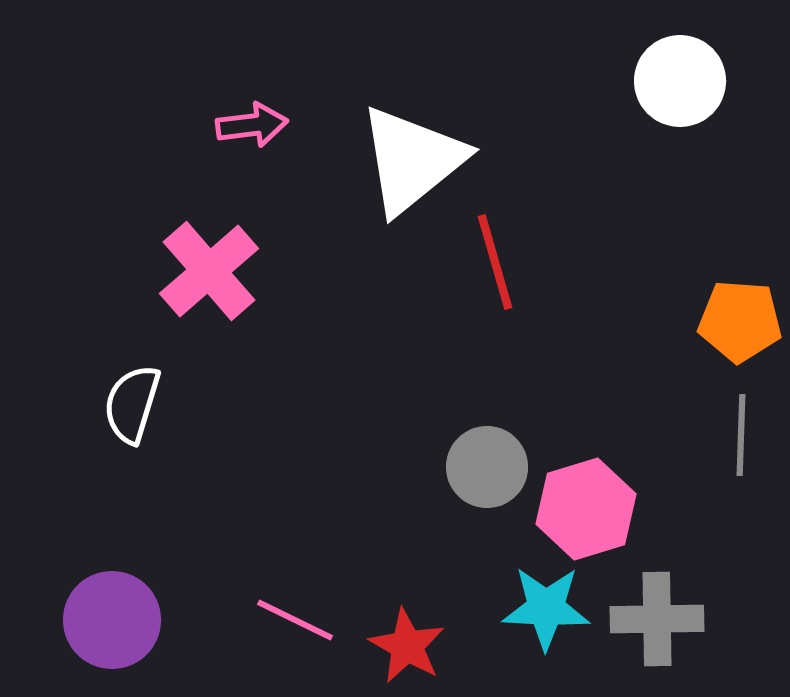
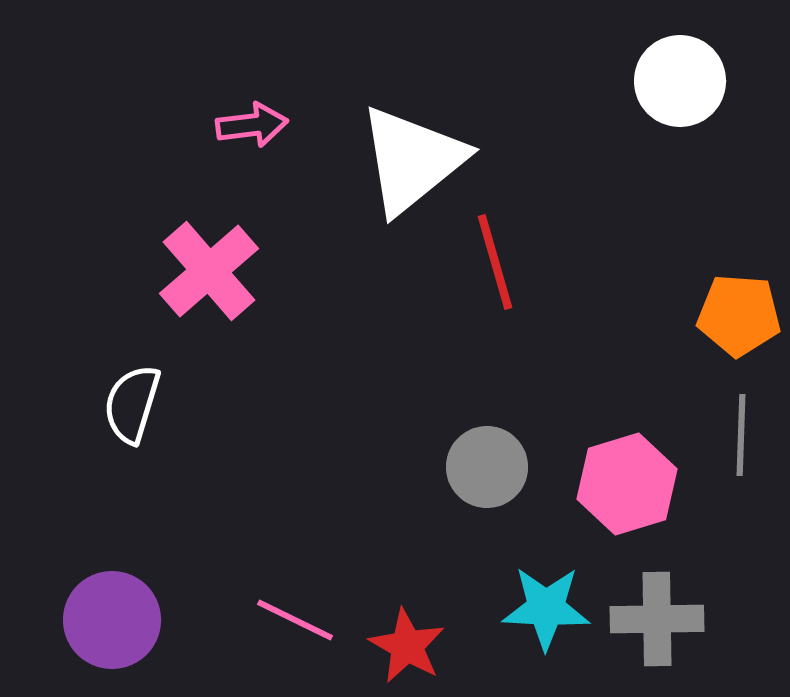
orange pentagon: moved 1 px left, 6 px up
pink hexagon: moved 41 px right, 25 px up
